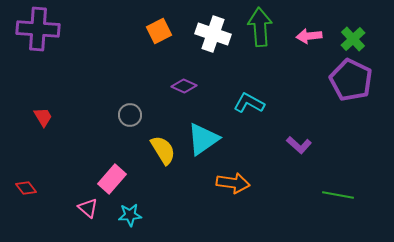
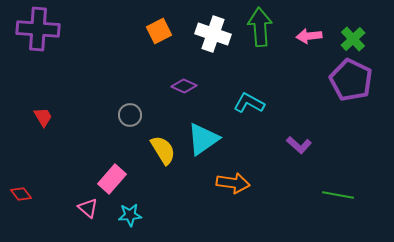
red diamond: moved 5 px left, 6 px down
